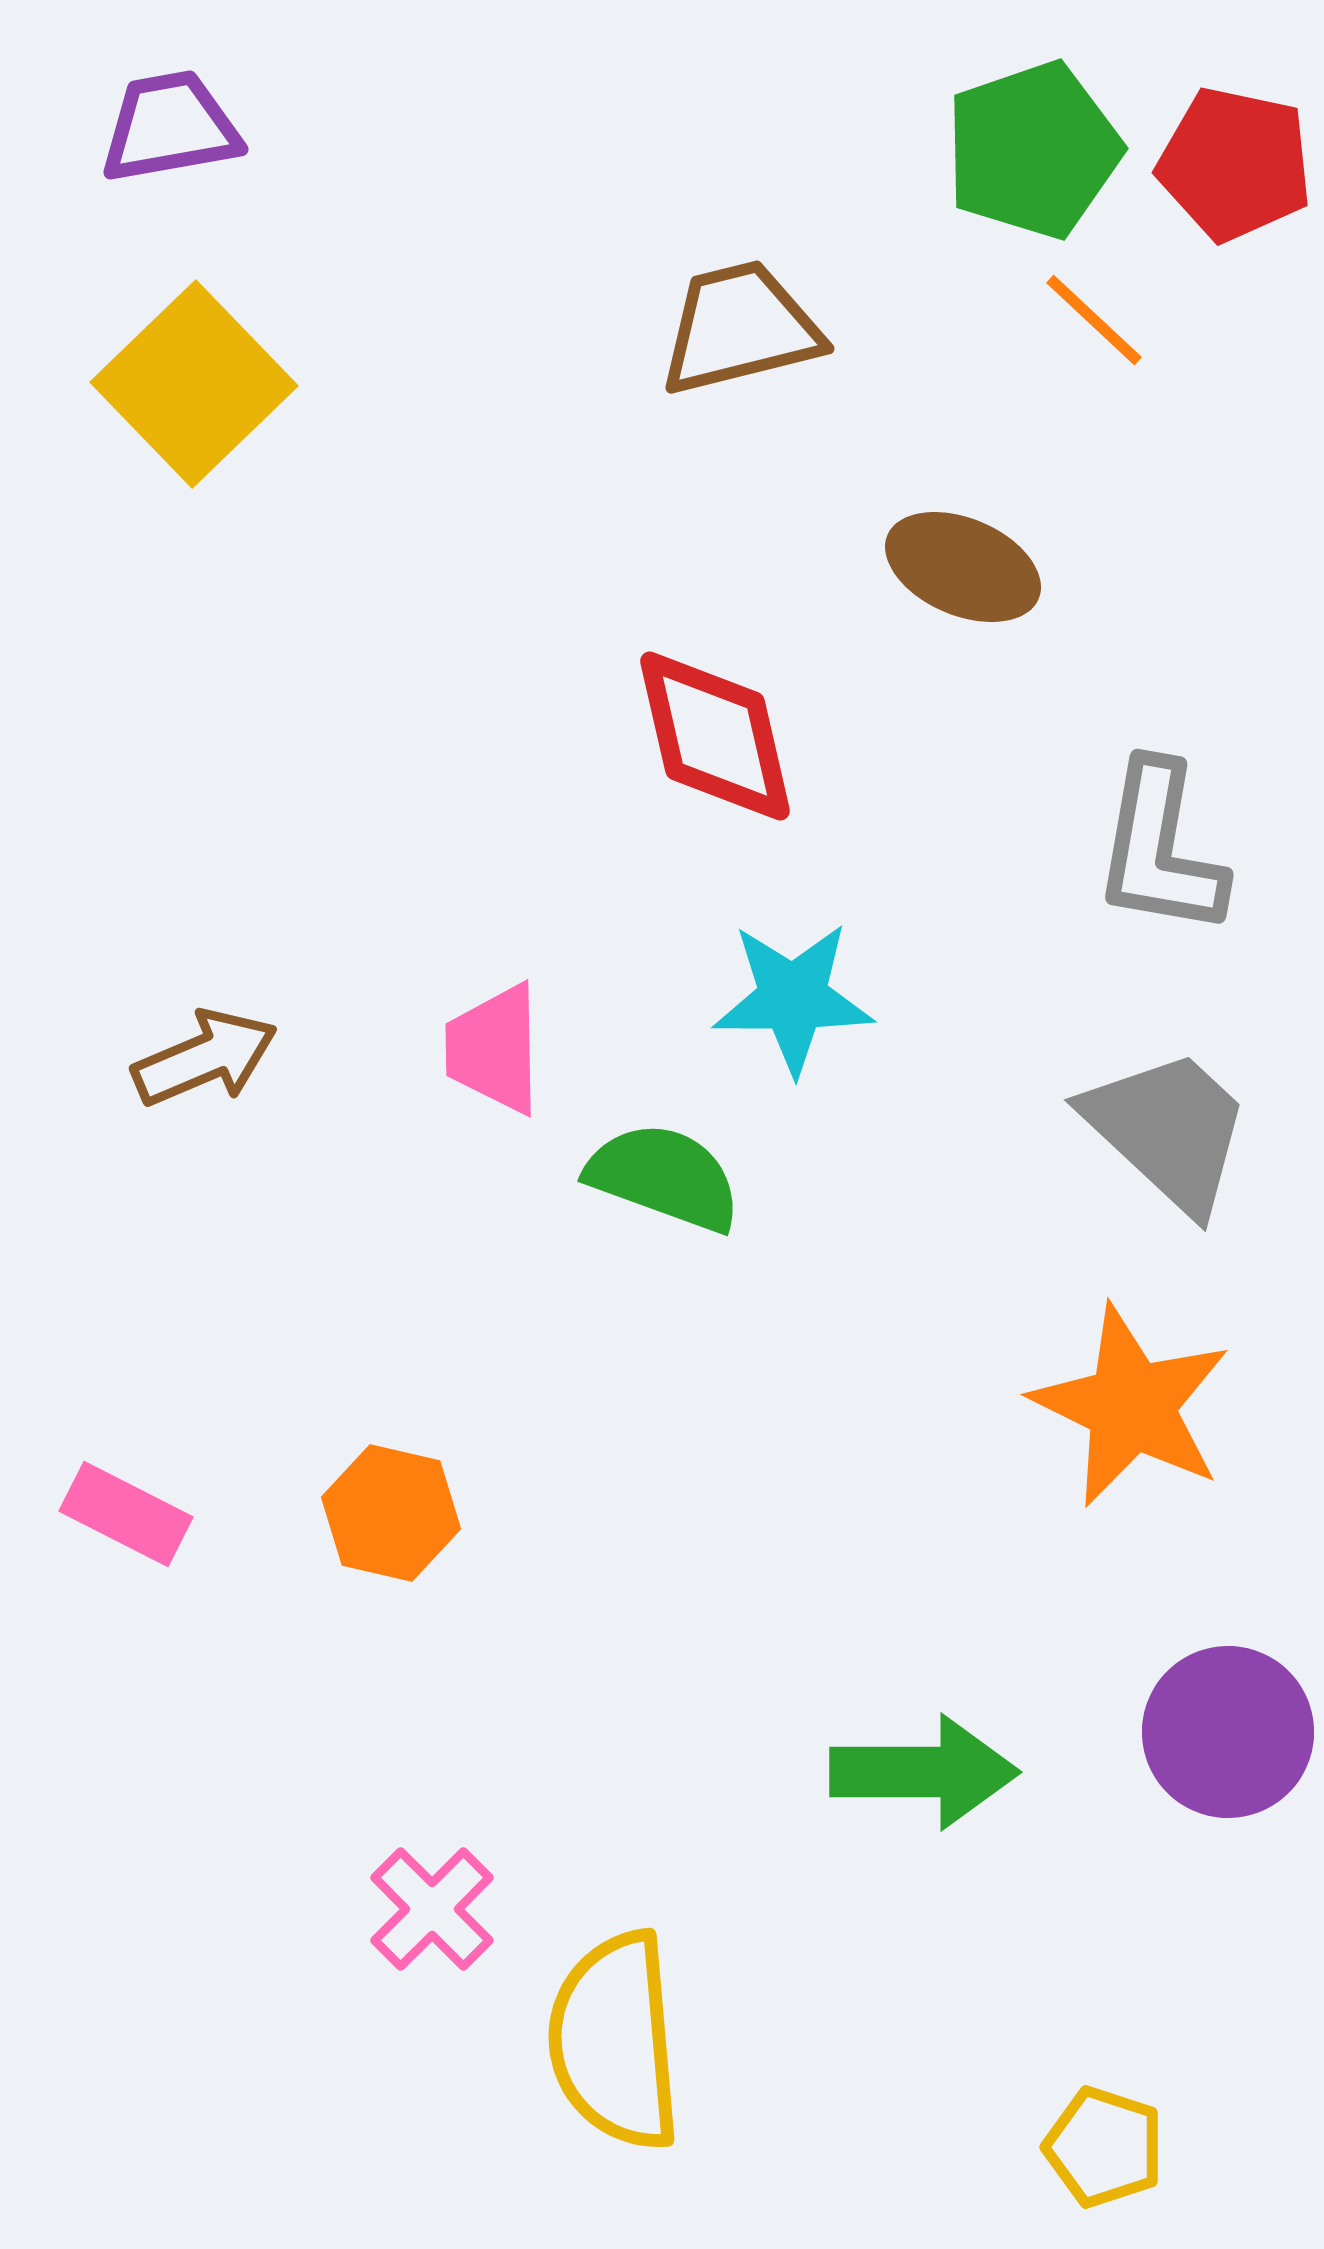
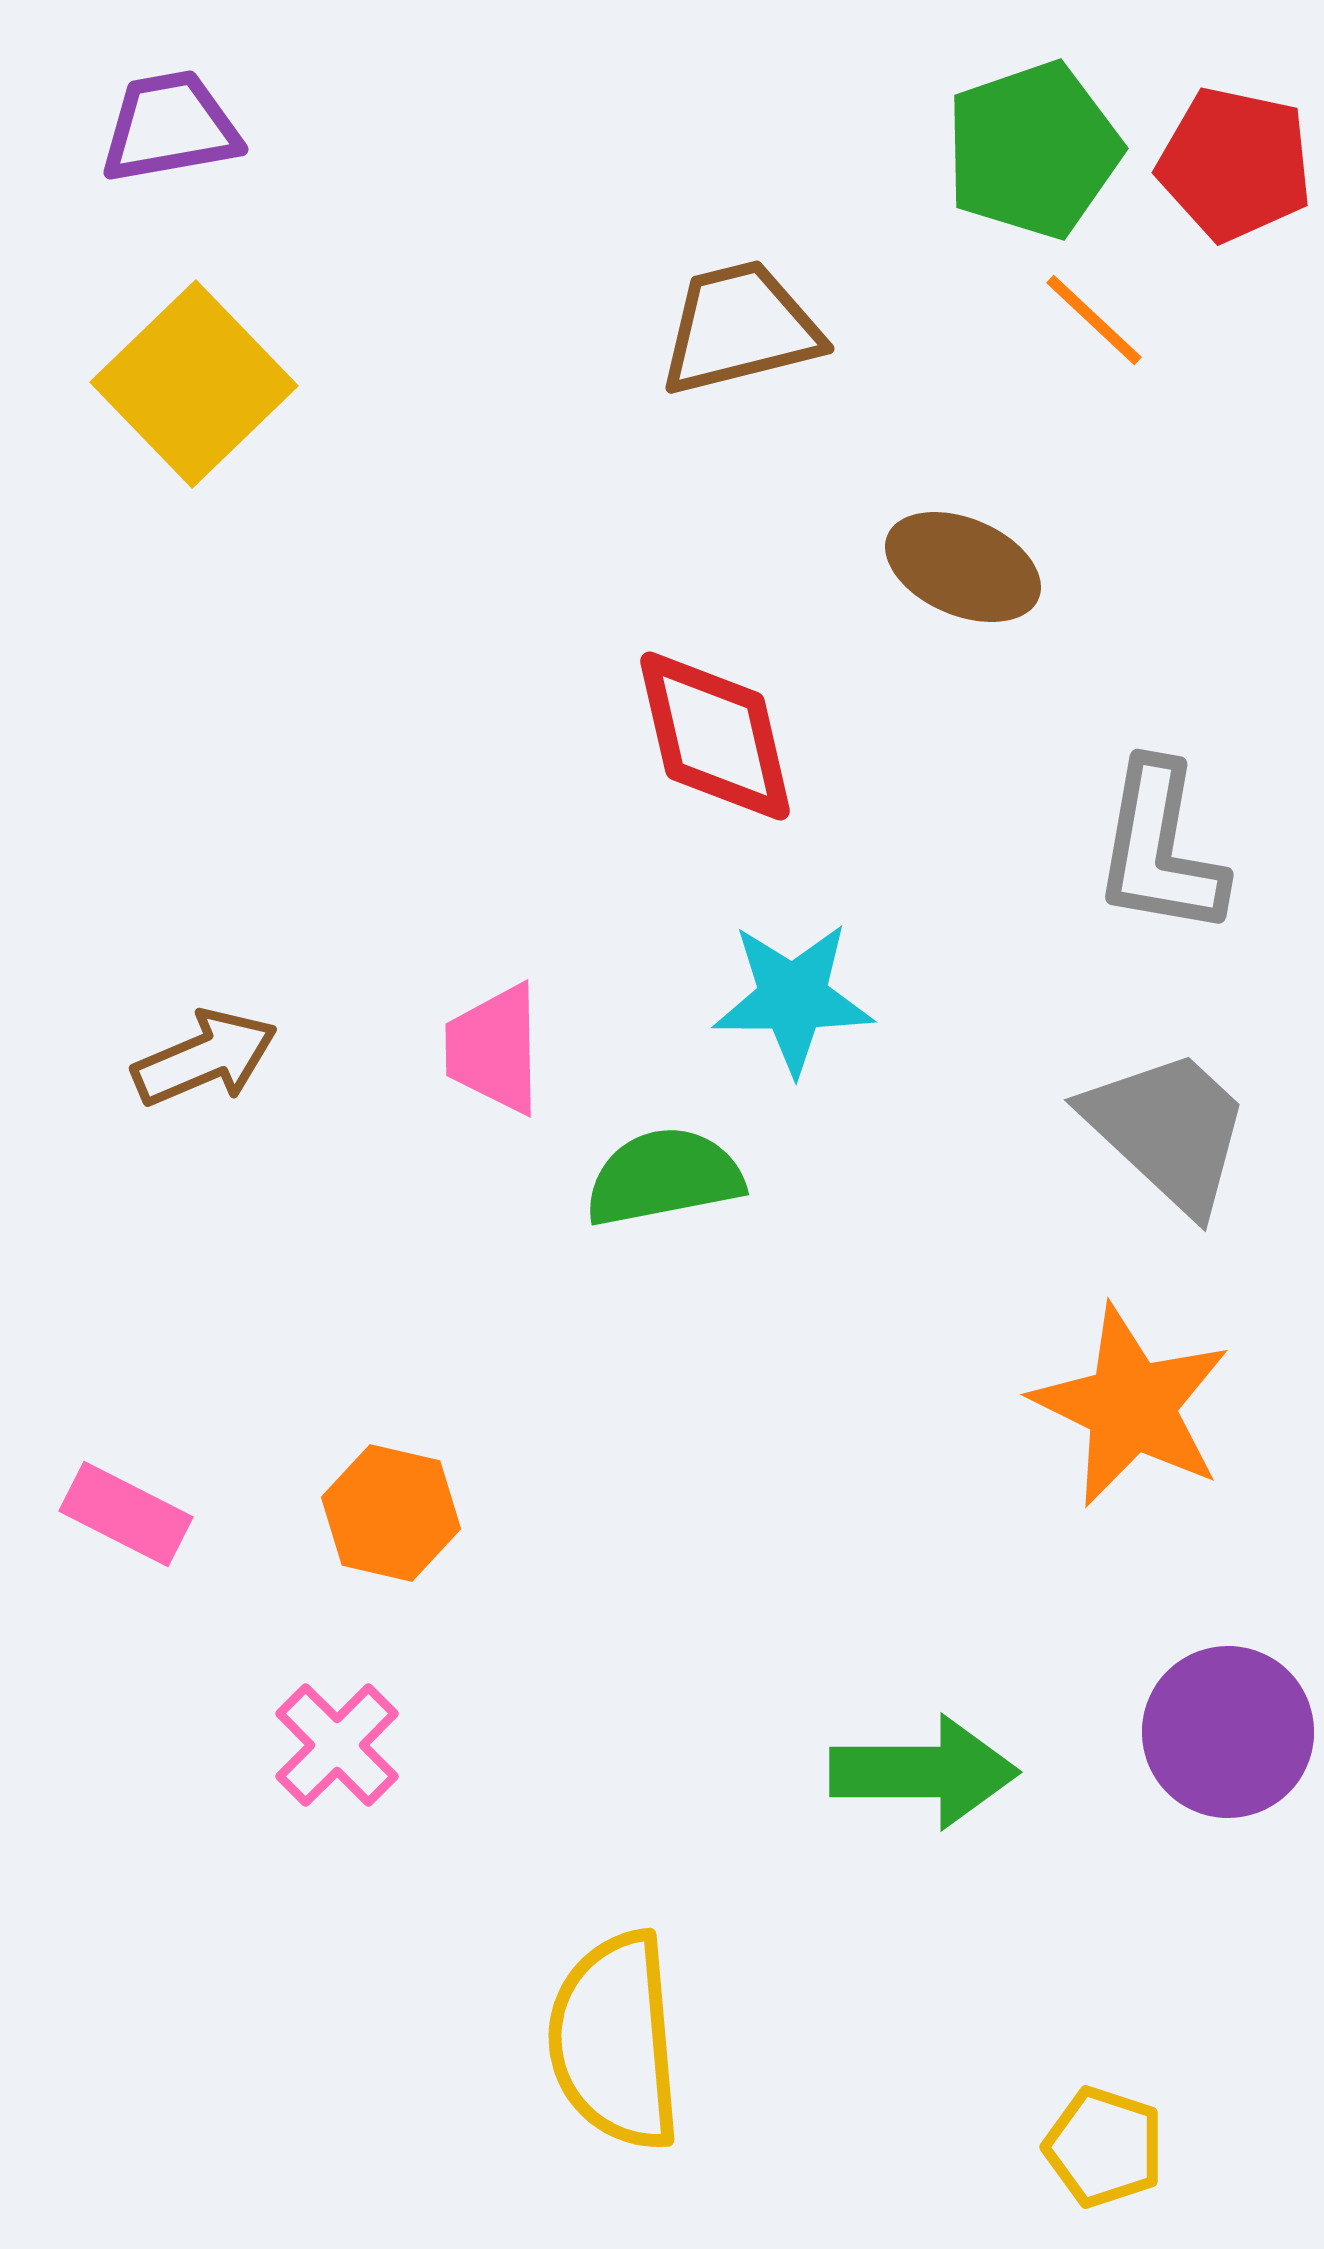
green semicircle: rotated 31 degrees counterclockwise
pink cross: moved 95 px left, 164 px up
